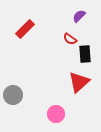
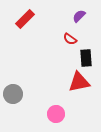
red rectangle: moved 10 px up
black rectangle: moved 1 px right, 4 px down
red triangle: rotated 30 degrees clockwise
gray circle: moved 1 px up
